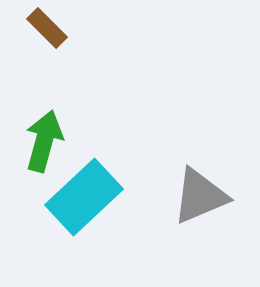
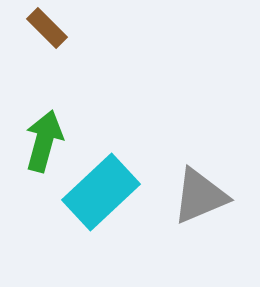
cyan rectangle: moved 17 px right, 5 px up
